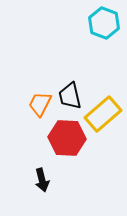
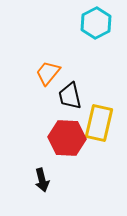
cyan hexagon: moved 8 px left; rotated 12 degrees clockwise
orange trapezoid: moved 8 px right, 31 px up; rotated 12 degrees clockwise
yellow rectangle: moved 4 px left, 9 px down; rotated 36 degrees counterclockwise
